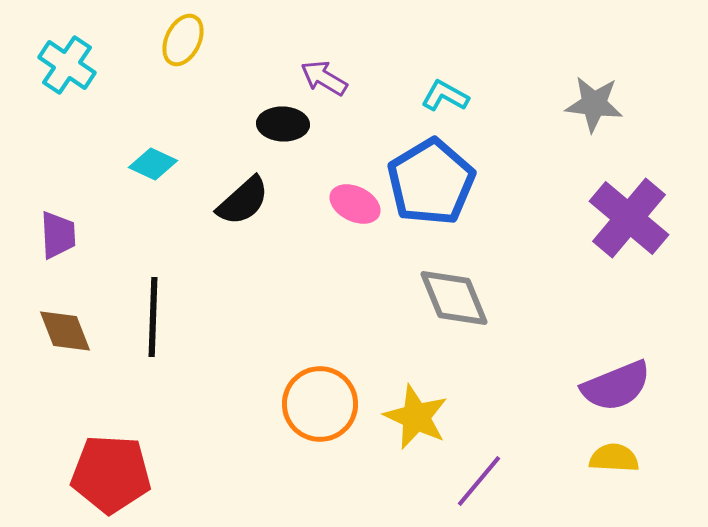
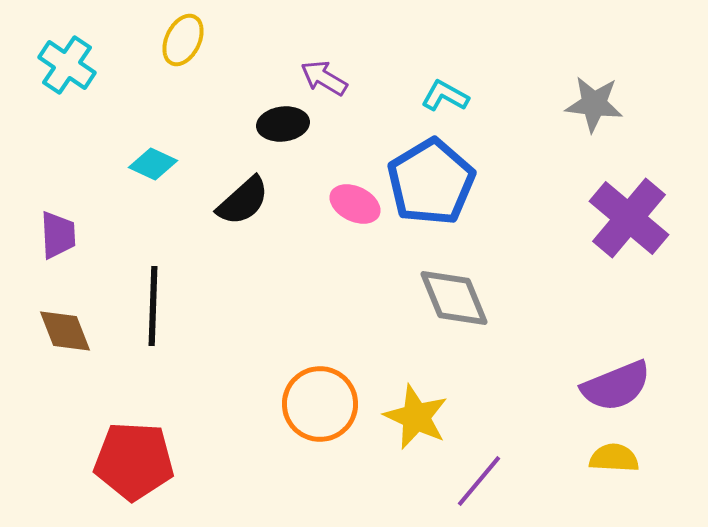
black ellipse: rotated 9 degrees counterclockwise
black line: moved 11 px up
red pentagon: moved 23 px right, 13 px up
